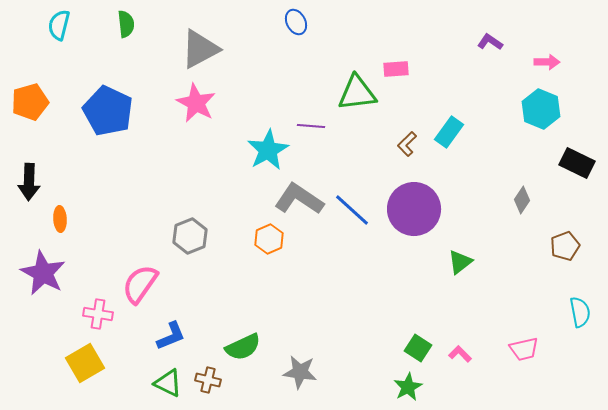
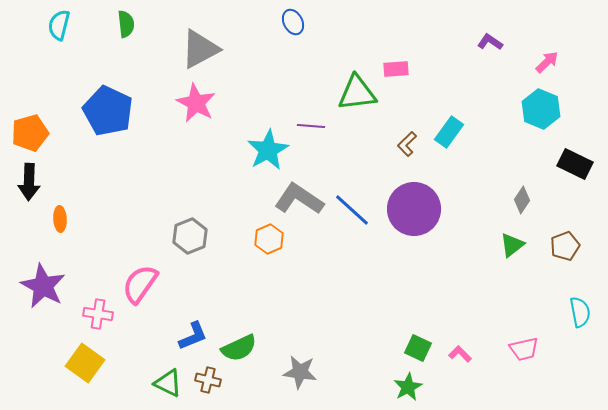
blue ellipse at (296, 22): moved 3 px left
pink arrow at (547, 62): rotated 45 degrees counterclockwise
orange pentagon at (30, 102): moved 31 px down
black rectangle at (577, 163): moved 2 px left, 1 px down
green triangle at (460, 262): moved 52 px right, 17 px up
purple star at (43, 273): moved 13 px down
blue L-shape at (171, 336): moved 22 px right
green semicircle at (243, 347): moved 4 px left, 1 px down
green square at (418, 348): rotated 8 degrees counterclockwise
yellow square at (85, 363): rotated 24 degrees counterclockwise
